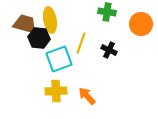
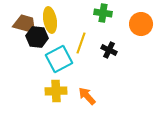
green cross: moved 4 px left, 1 px down
black hexagon: moved 2 px left, 1 px up
cyan square: rotated 8 degrees counterclockwise
